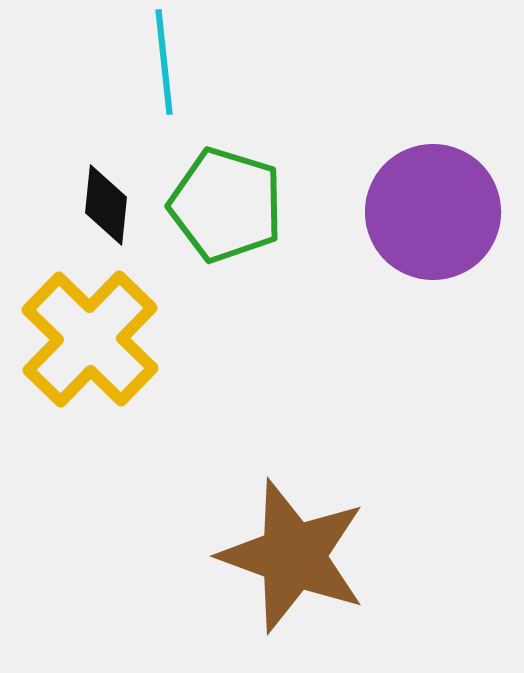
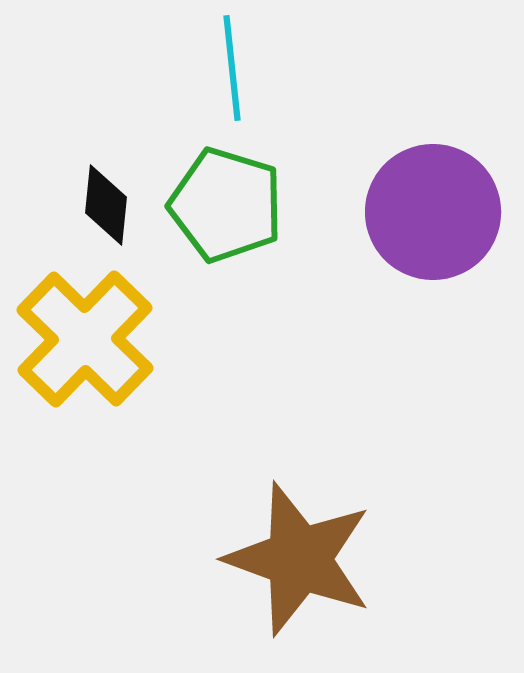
cyan line: moved 68 px right, 6 px down
yellow cross: moved 5 px left
brown star: moved 6 px right, 3 px down
